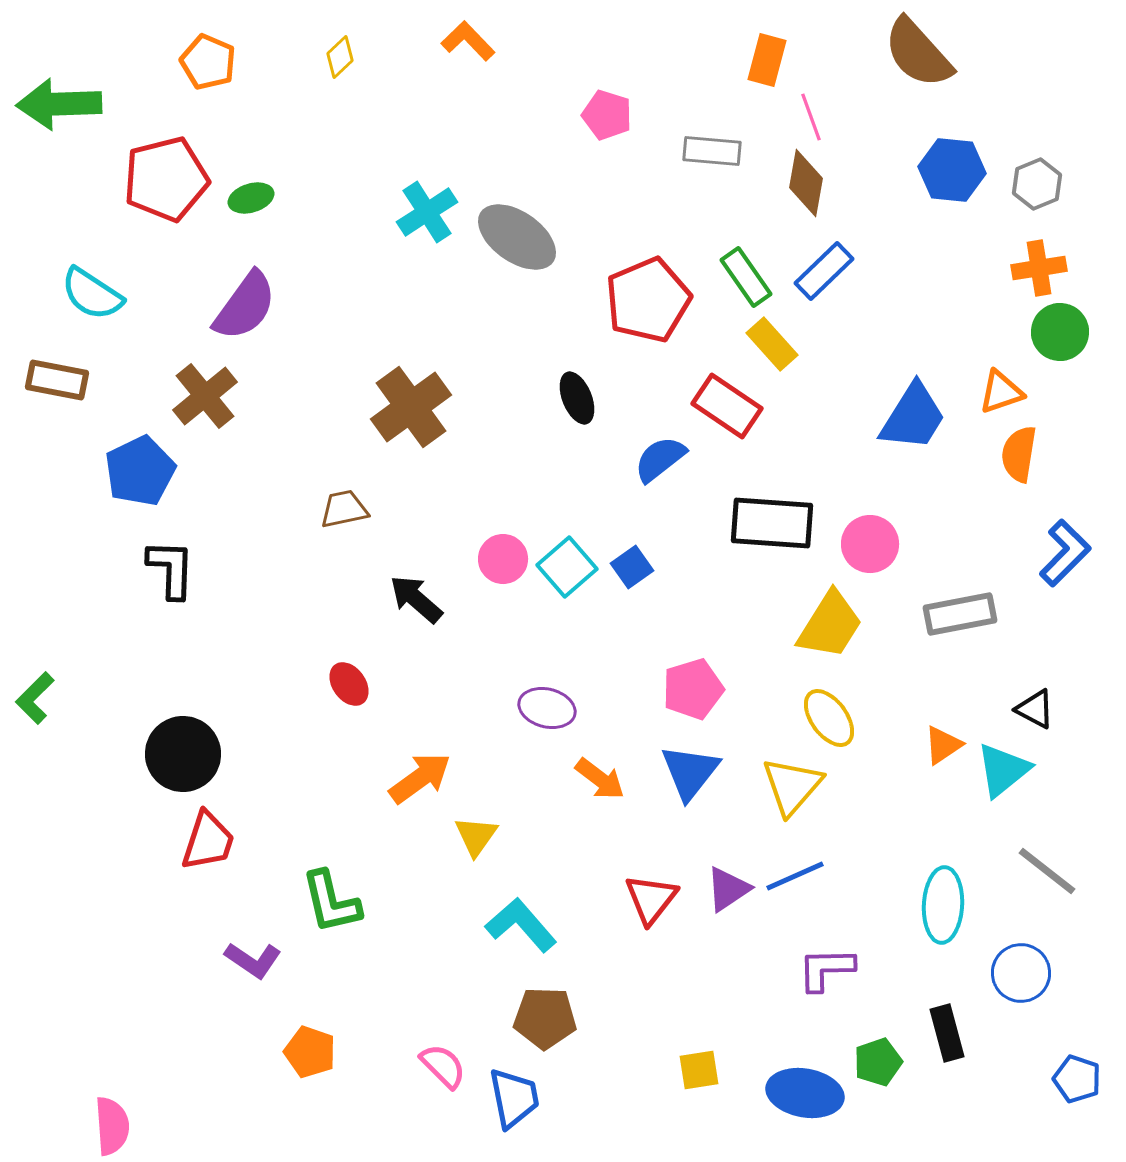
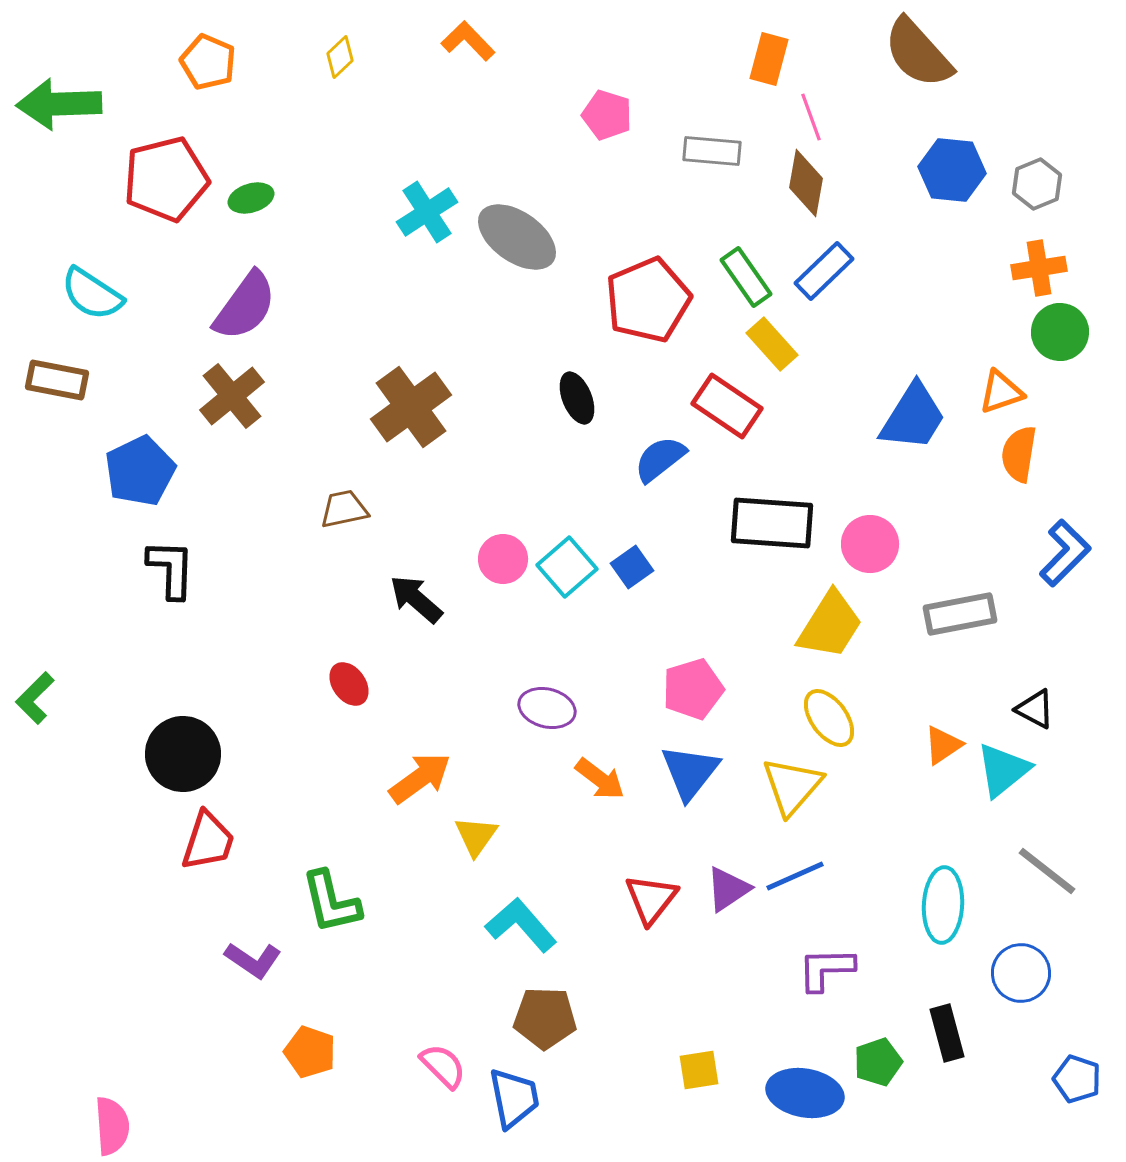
orange rectangle at (767, 60): moved 2 px right, 1 px up
brown cross at (205, 396): moved 27 px right
